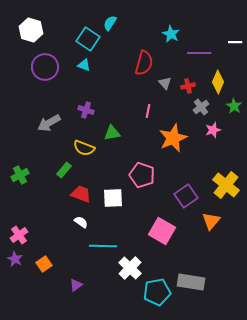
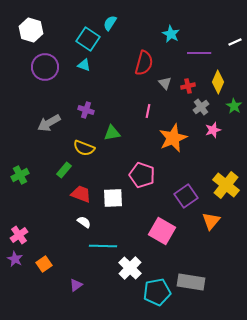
white line: rotated 24 degrees counterclockwise
white semicircle: moved 3 px right
